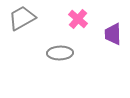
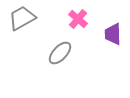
gray ellipse: rotated 45 degrees counterclockwise
